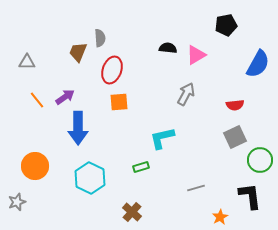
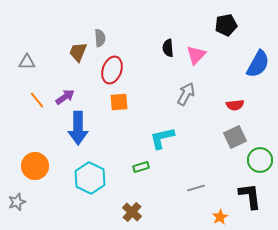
black semicircle: rotated 102 degrees counterclockwise
pink triangle: rotated 15 degrees counterclockwise
